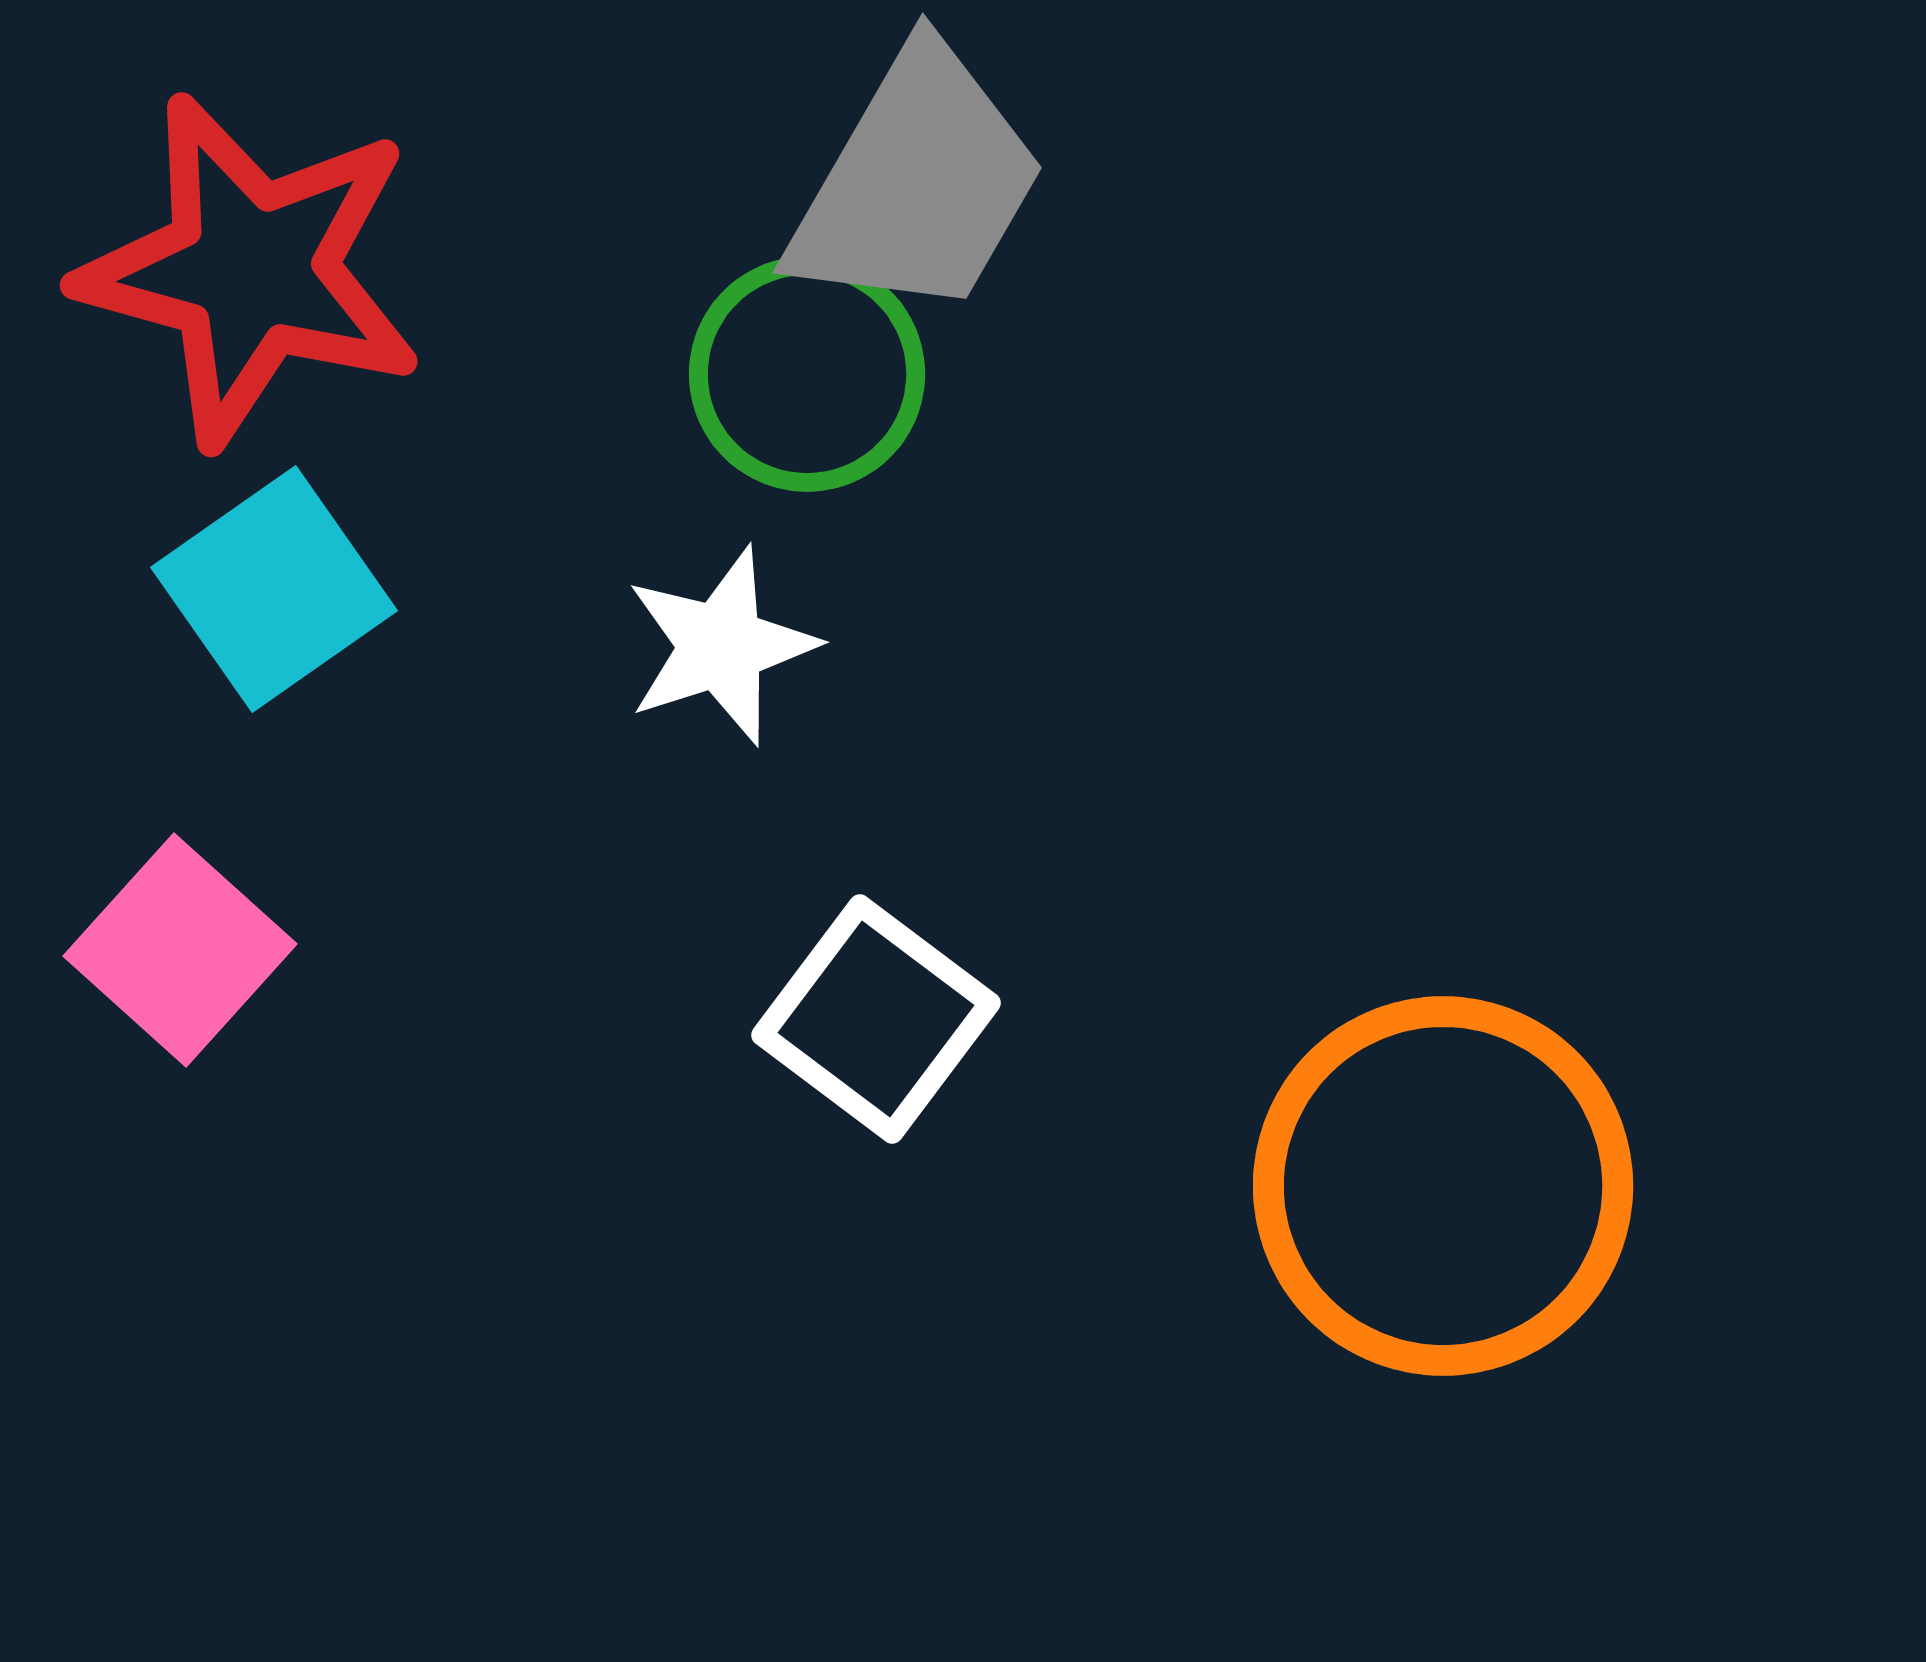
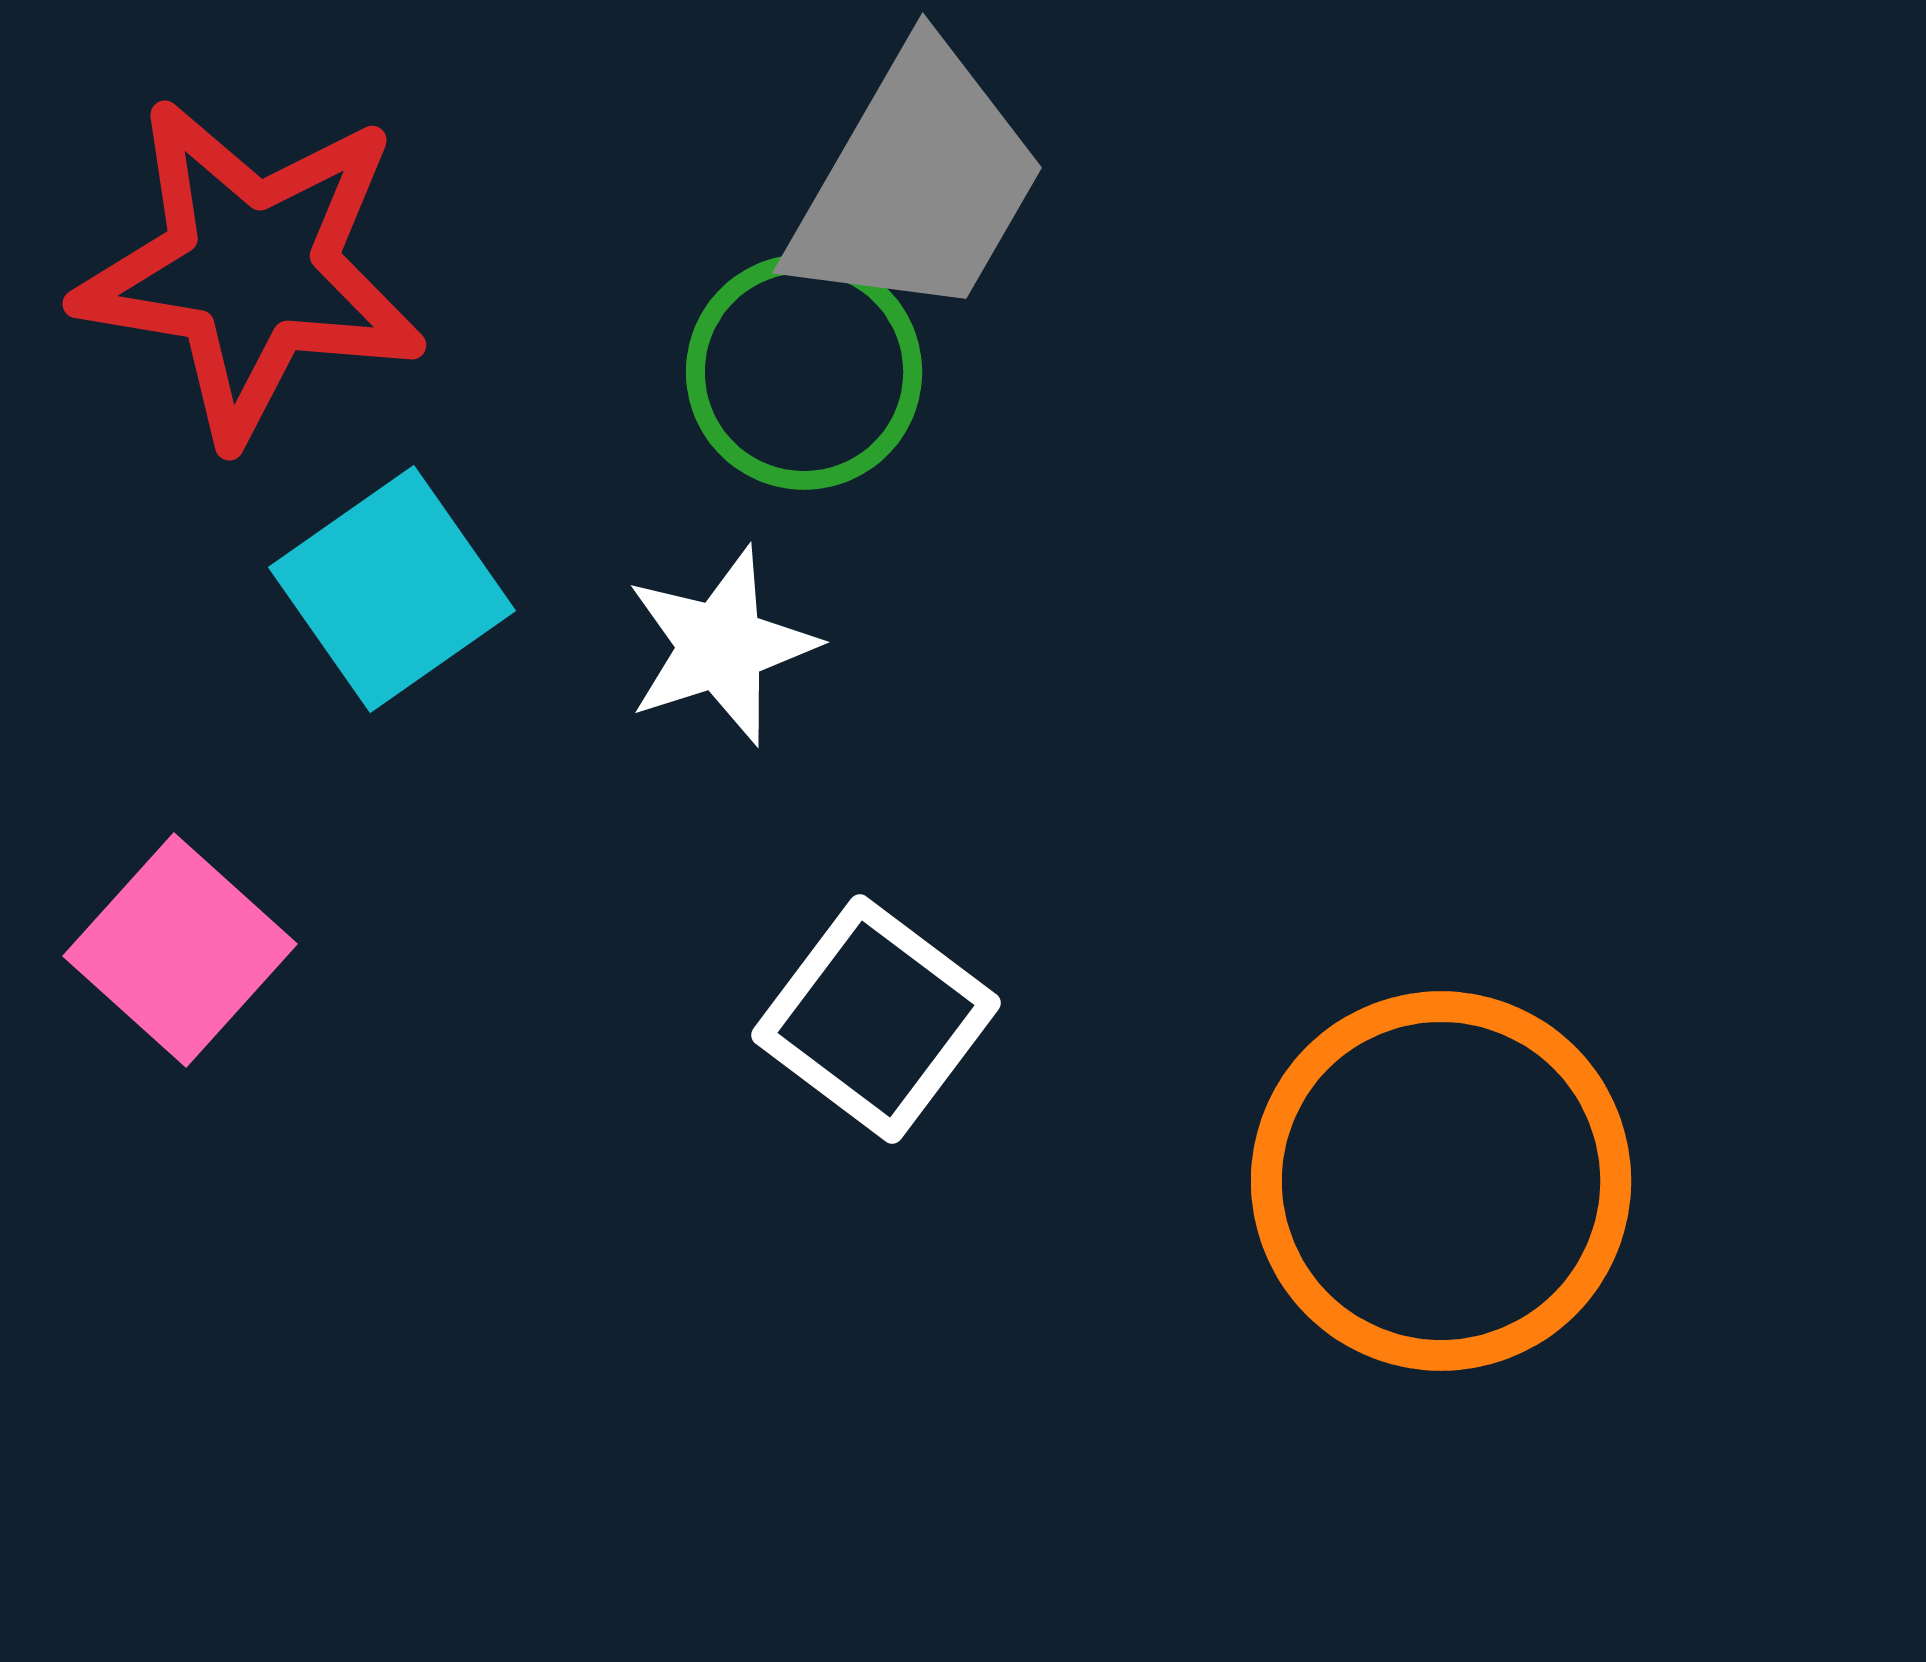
red star: rotated 6 degrees counterclockwise
green circle: moved 3 px left, 2 px up
cyan square: moved 118 px right
orange circle: moved 2 px left, 5 px up
